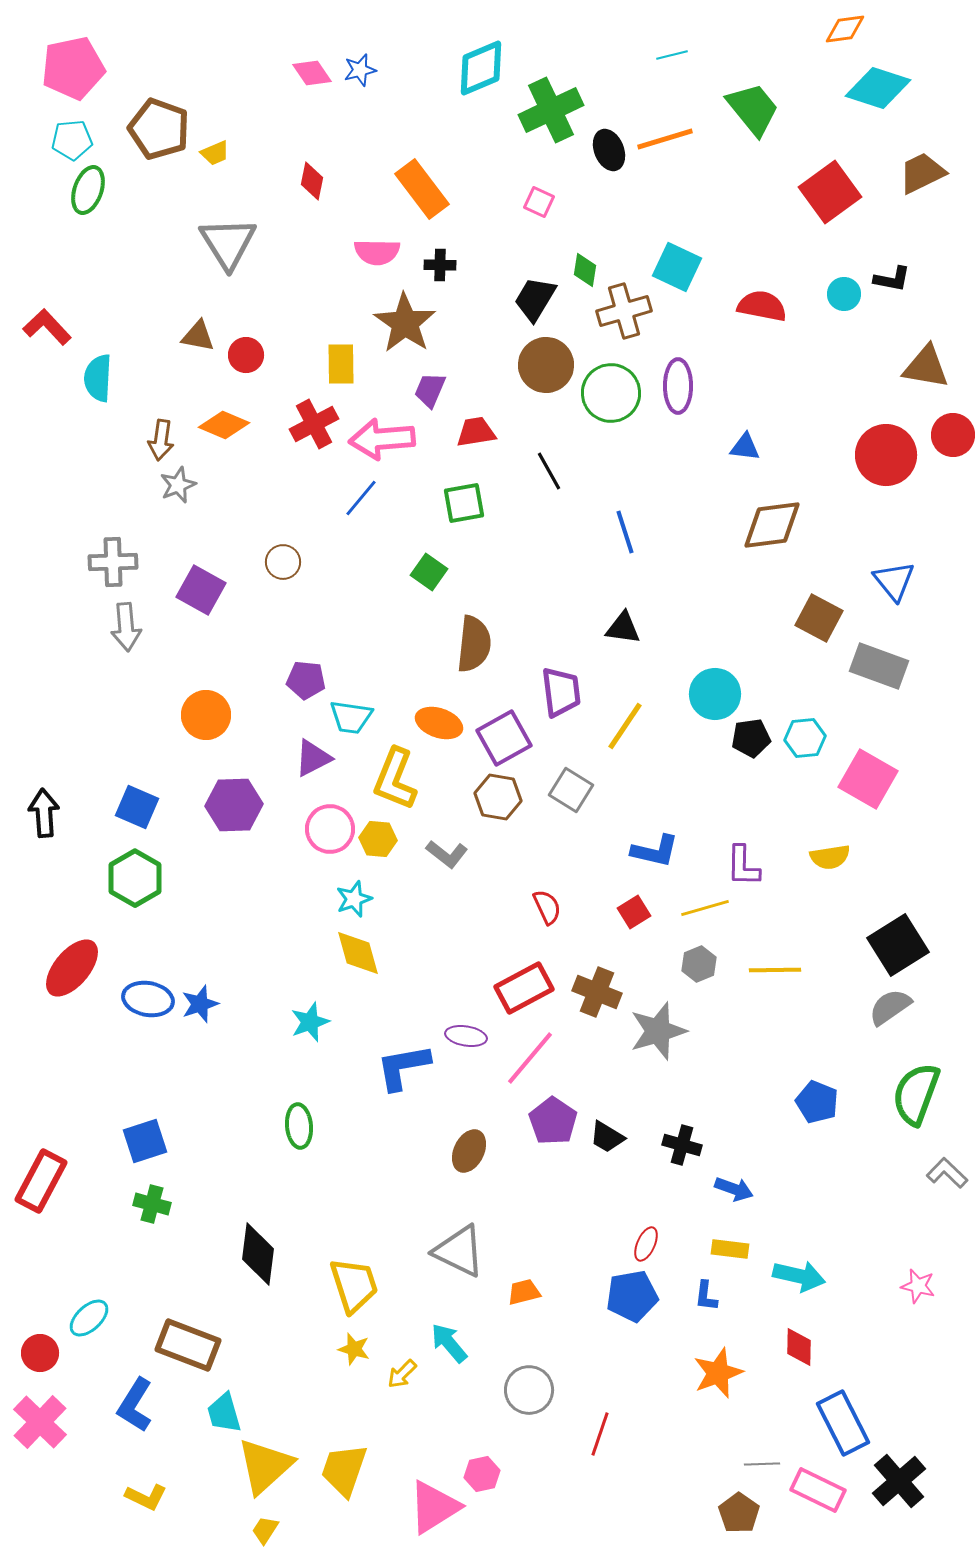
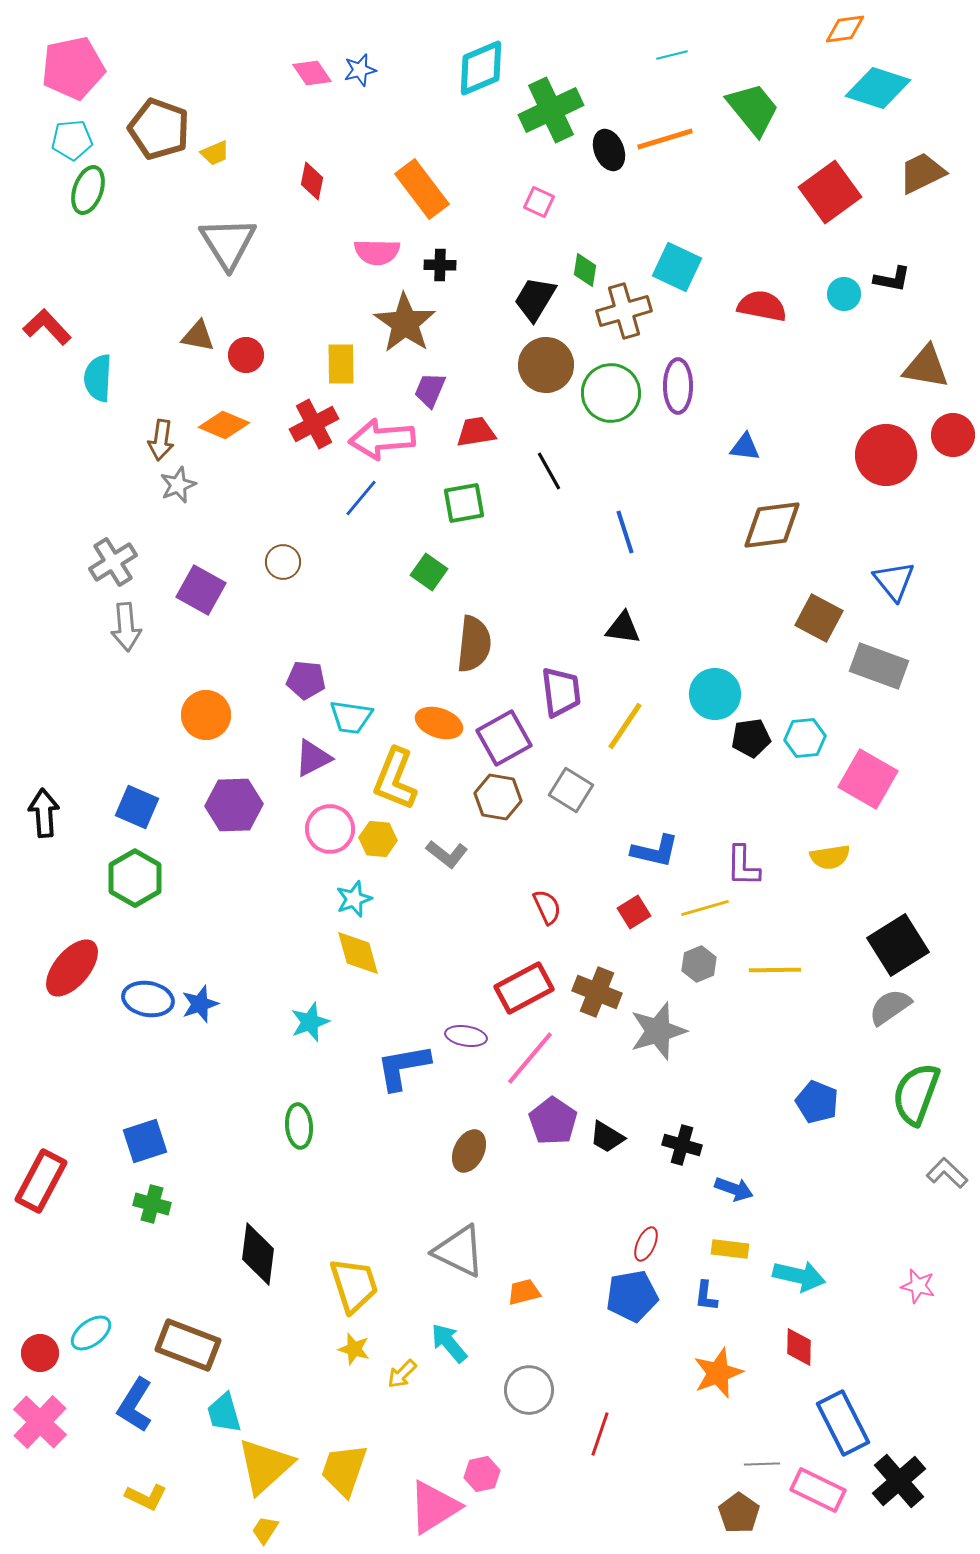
gray cross at (113, 562): rotated 30 degrees counterclockwise
cyan ellipse at (89, 1318): moved 2 px right, 15 px down; rotated 6 degrees clockwise
